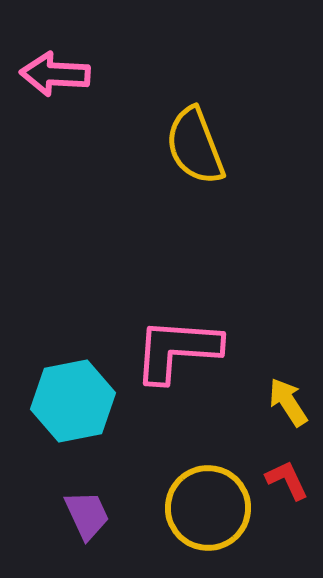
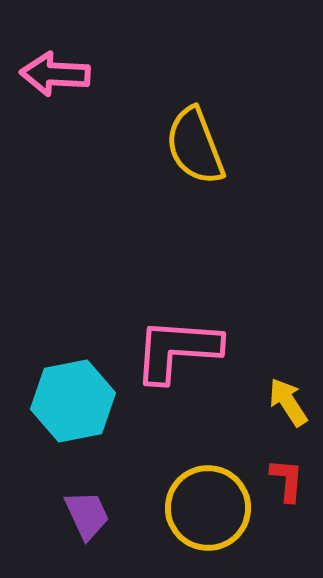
red L-shape: rotated 30 degrees clockwise
